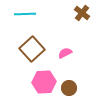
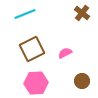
cyan line: rotated 20 degrees counterclockwise
brown square: rotated 15 degrees clockwise
pink hexagon: moved 8 px left, 1 px down
brown circle: moved 13 px right, 7 px up
